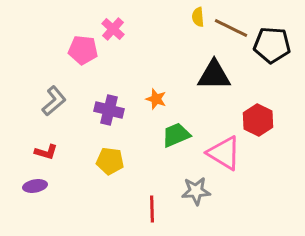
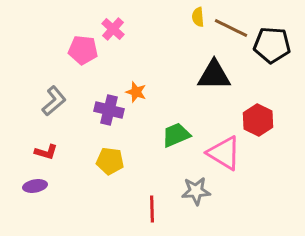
orange star: moved 20 px left, 7 px up
